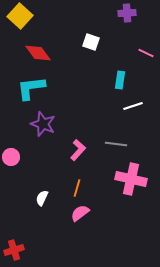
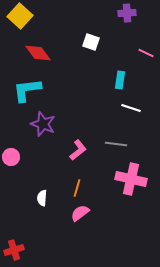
cyan L-shape: moved 4 px left, 2 px down
white line: moved 2 px left, 2 px down; rotated 36 degrees clockwise
pink L-shape: rotated 10 degrees clockwise
white semicircle: rotated 21 degrees counterclockwise
